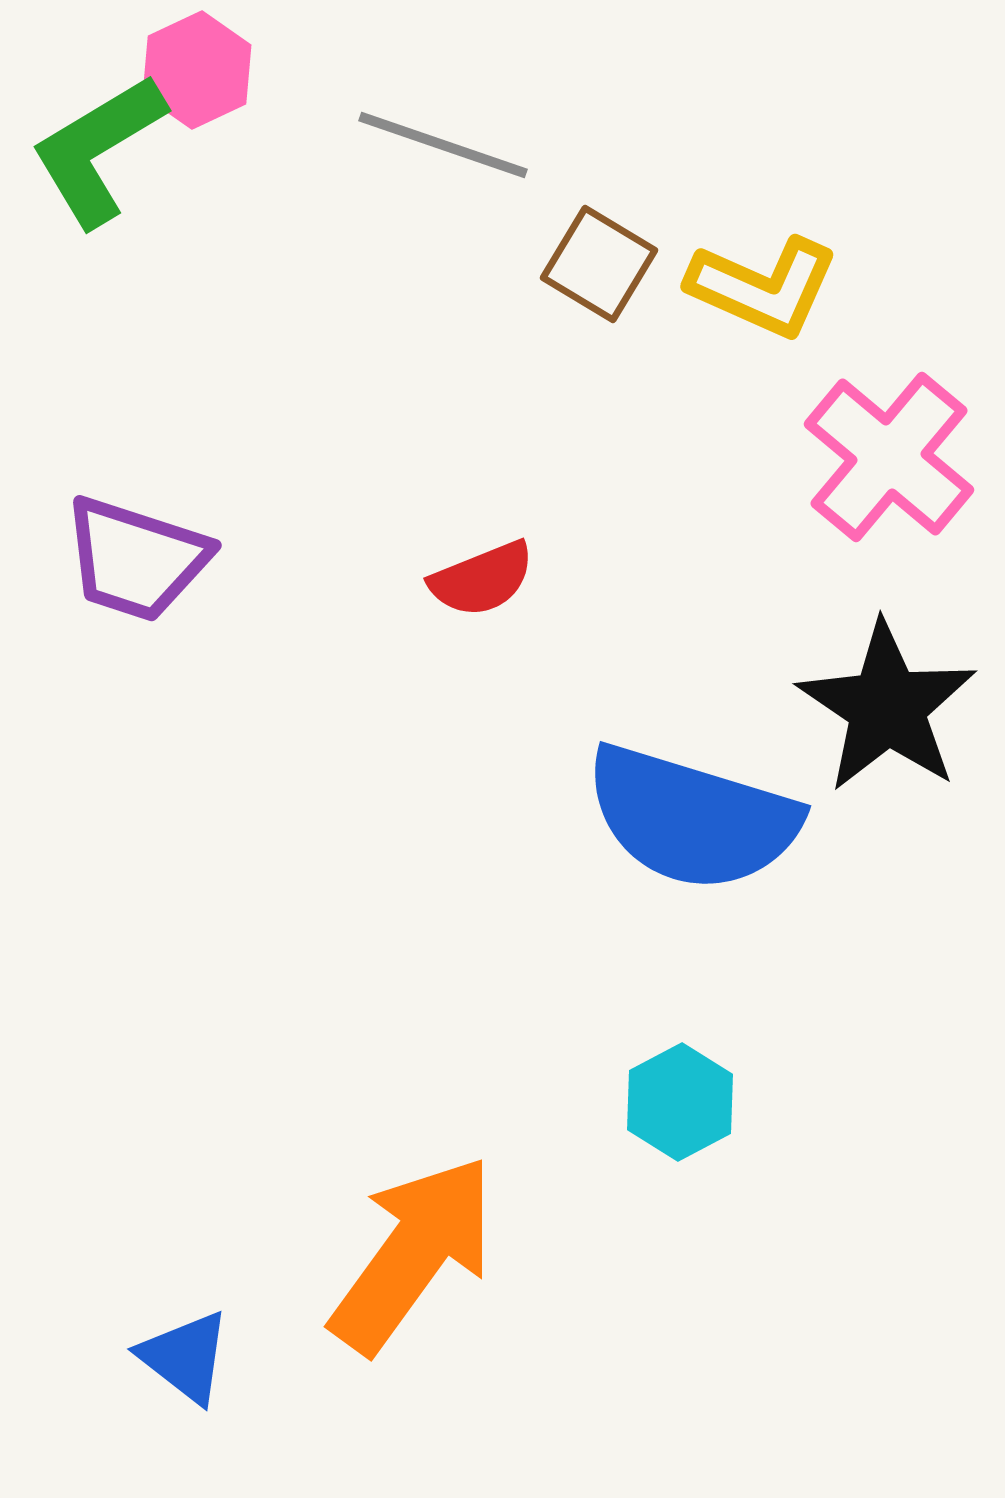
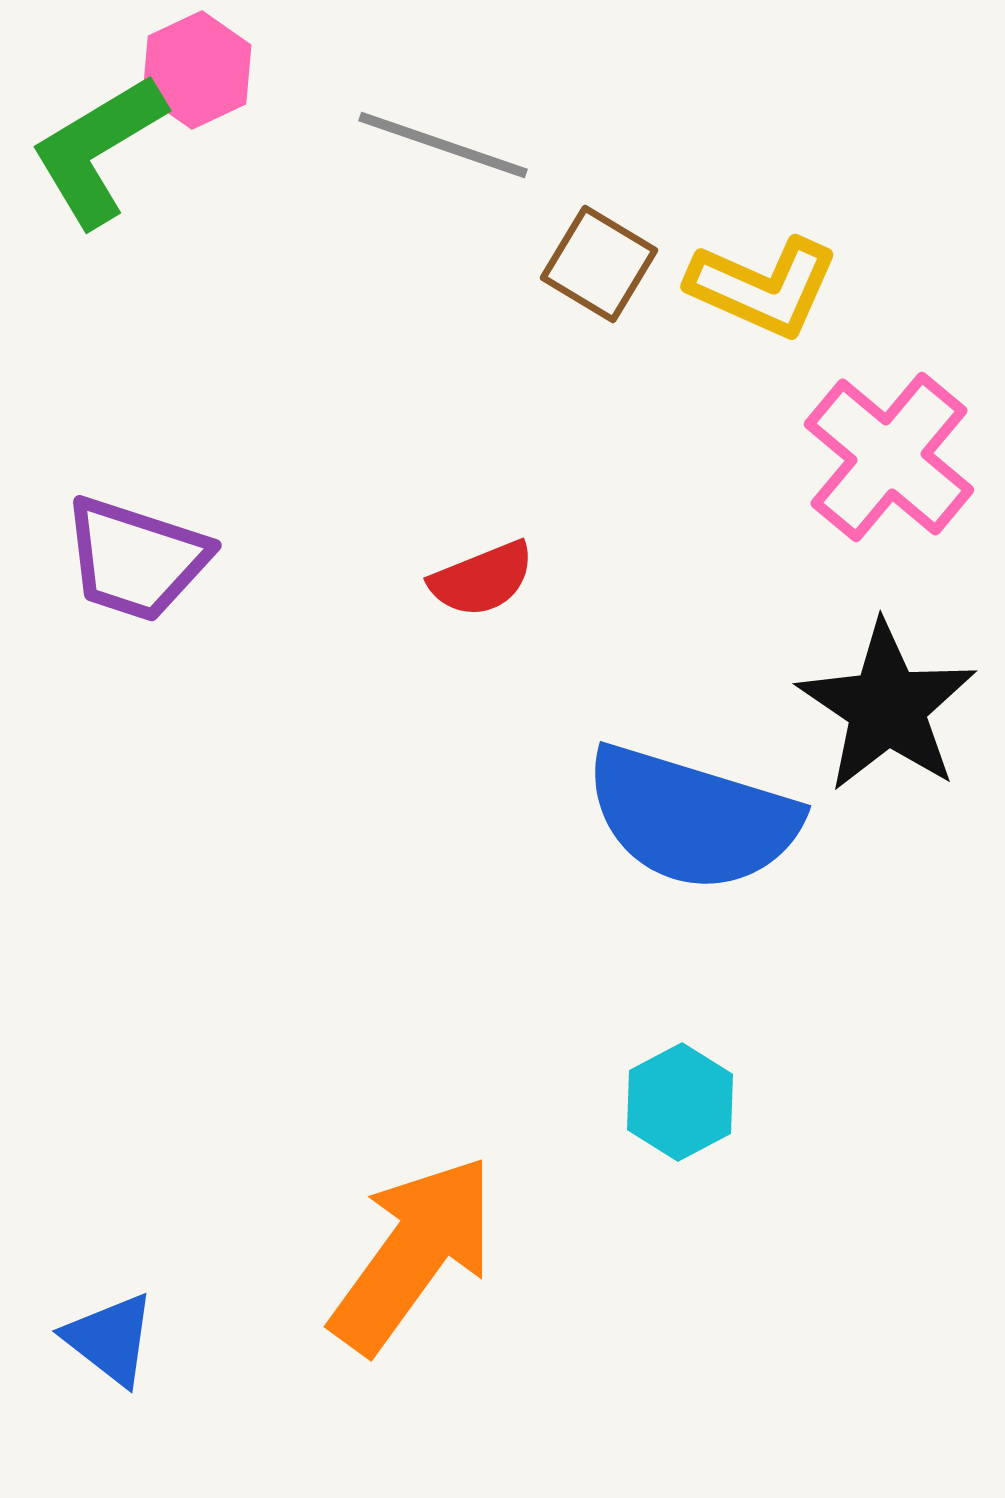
blue triangle: moved 75 px left, 18 px up
